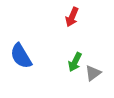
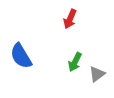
red arrow: moved 2 px left, 2 px down
gray triangle: moved 4 px right, 1 px down
